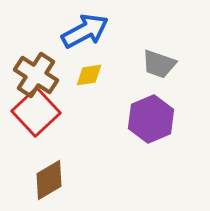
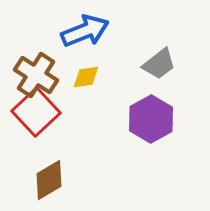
blue arrow: rotated 6 degrees clockwise
gray trapezoid: rotated 57 degrees counterclockwise
yellow diamond: moved 3 px left, 2 px down
purple hexagon: rotated 6 degrees counterclockwise
